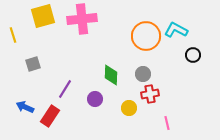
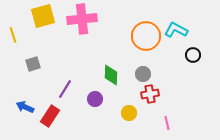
yellow circle: moved 5 px down
